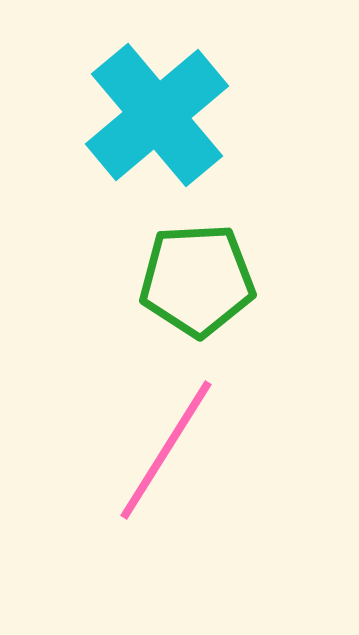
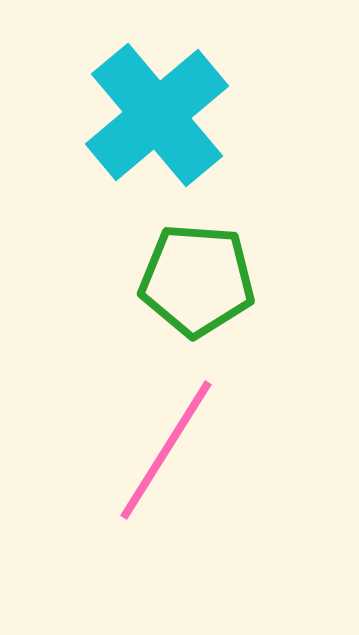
green pentagon: rotated 7 degrees clockwise
